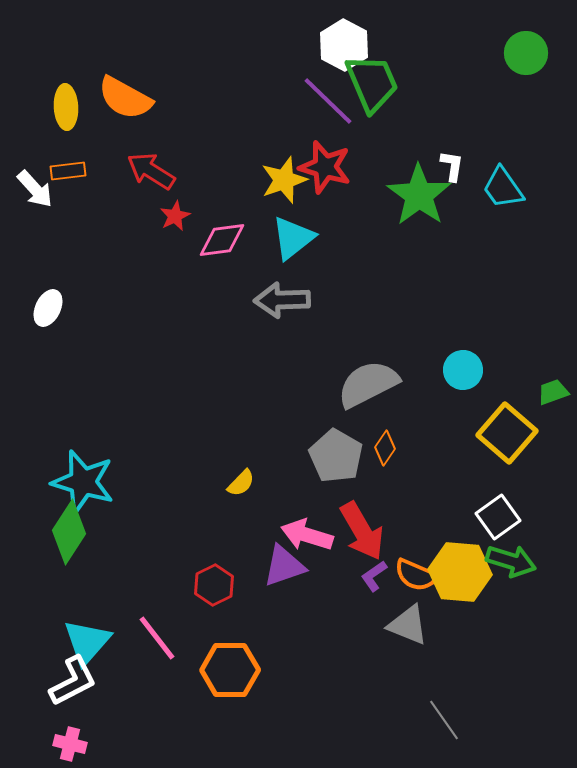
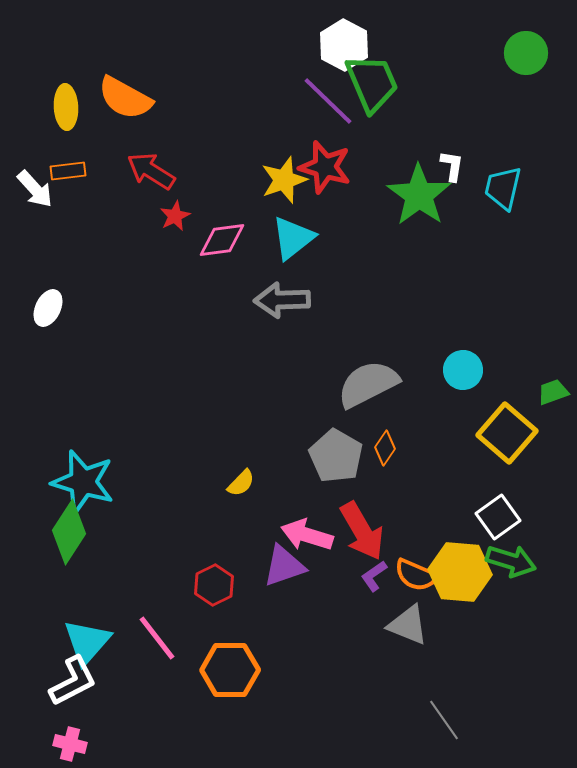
cyan trapezoid at (503, 188): rotated 48 degrees clockwise
